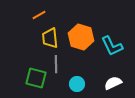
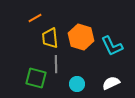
orange line: moved 4 px left, 3 px down
white semicircle: moved 2 px left
